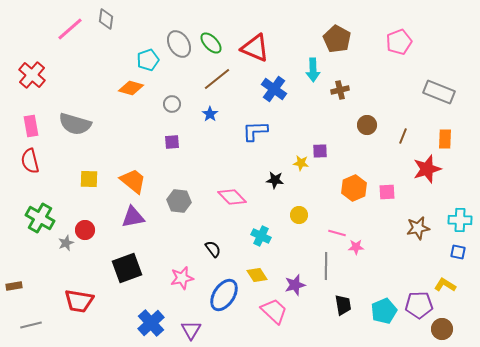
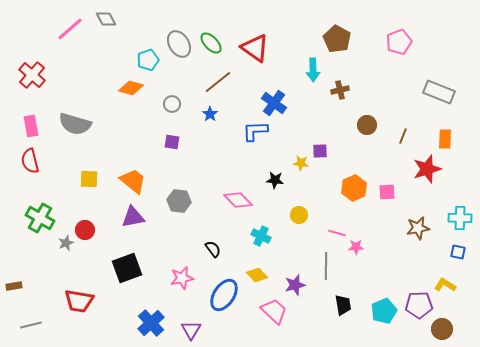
gray diamond at (106, 19): rotated 35 degrees counterclockwise
red triangle at (255, 48): rotated 12 degrees clockwise
brown line at (217, 79): moved 1 px right, 3 px down
blue cross at (274, 89): moved 14 px down
purple square at (172, 142): rotated 14 degrees clockwise
pink diamond at (232, 197): moved 6 px right, 3 px down
cyan cross at (460, 220): moved 2 px up
yellow diamond at (257, 275): rotated 10 degrees counterclockwise
